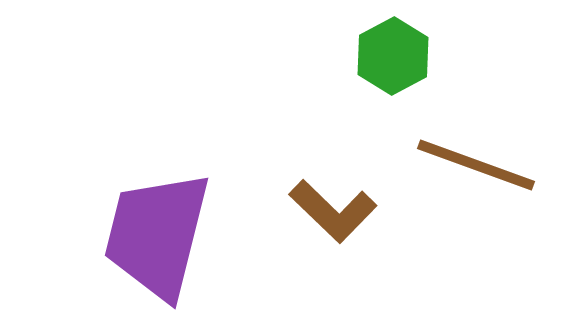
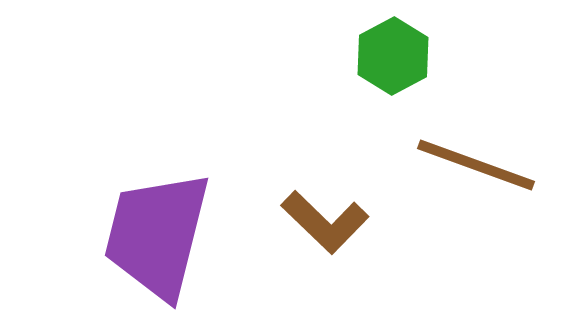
brown L-shape: moved 8 px left, 11 px down
